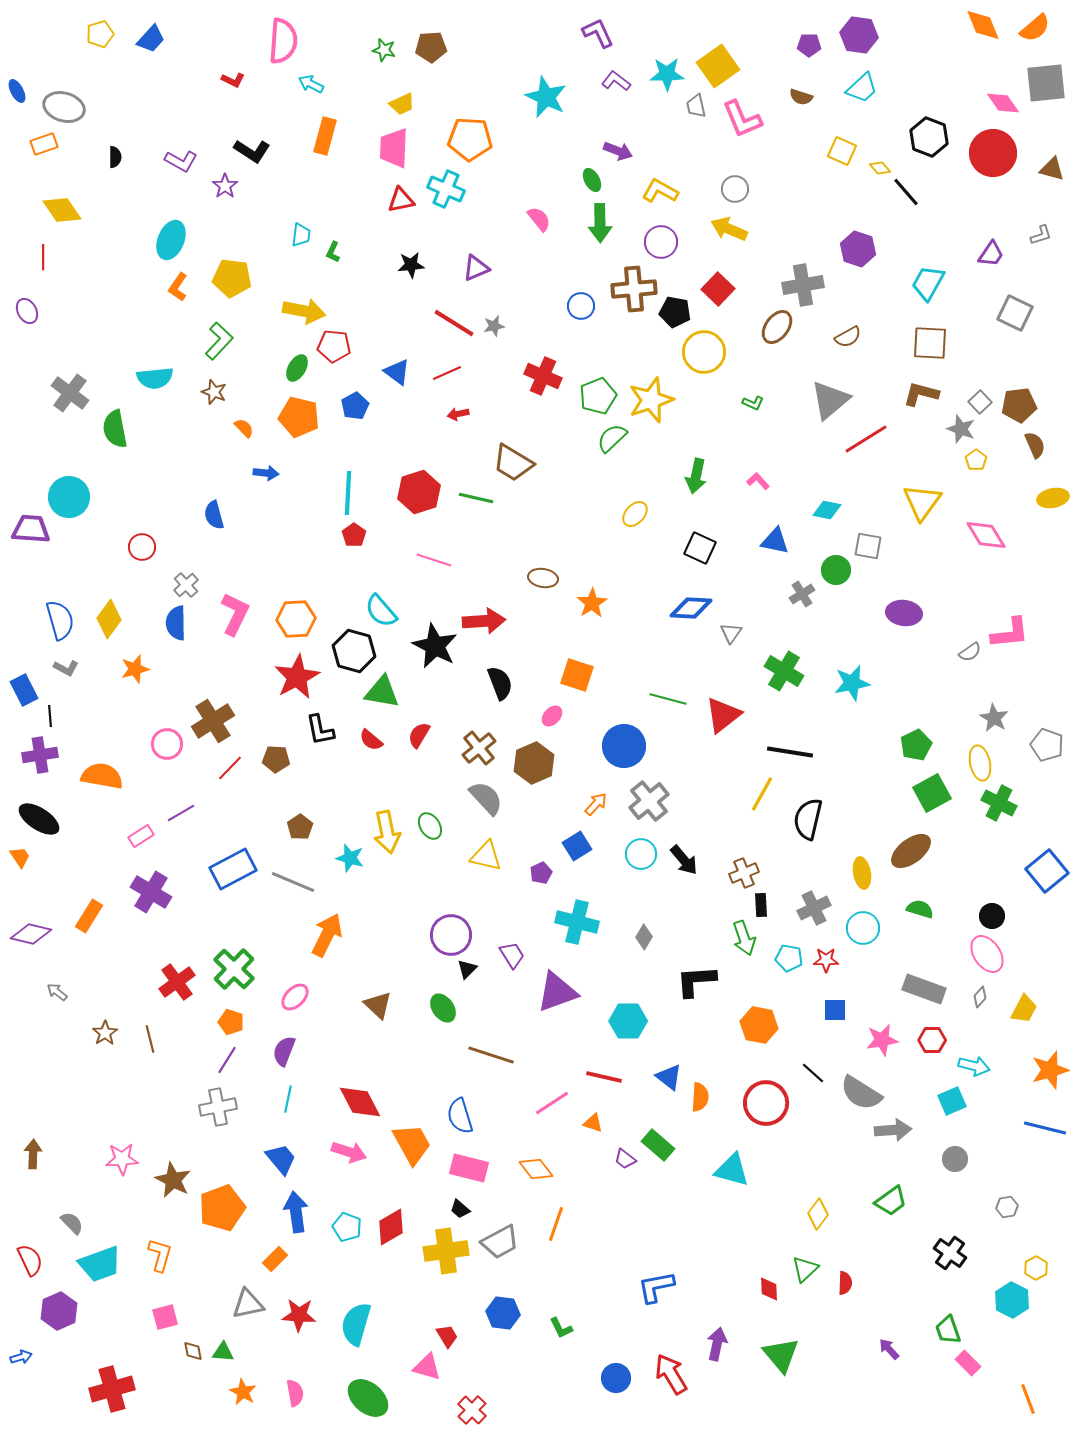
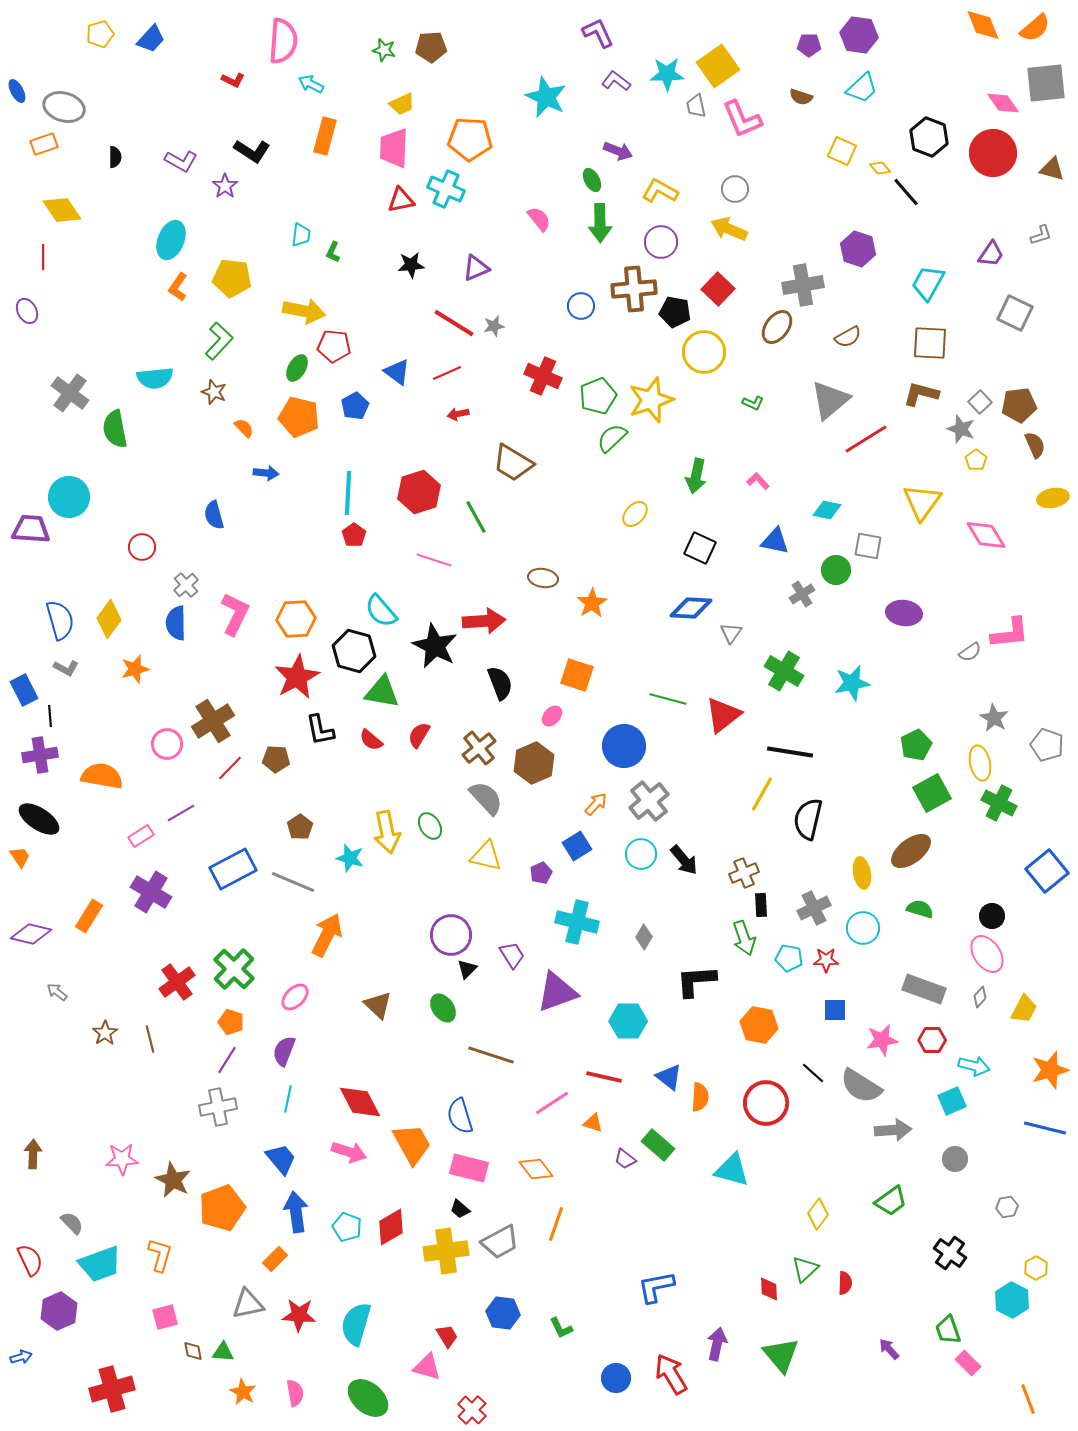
green line at (476, 498): moved 19 px down; rotated 48 degrees clockwise
gray semicircle at (861, 1093): moved 7 px up
